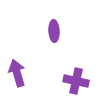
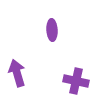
purple ellipse: moved 2 px left, 1 px up
